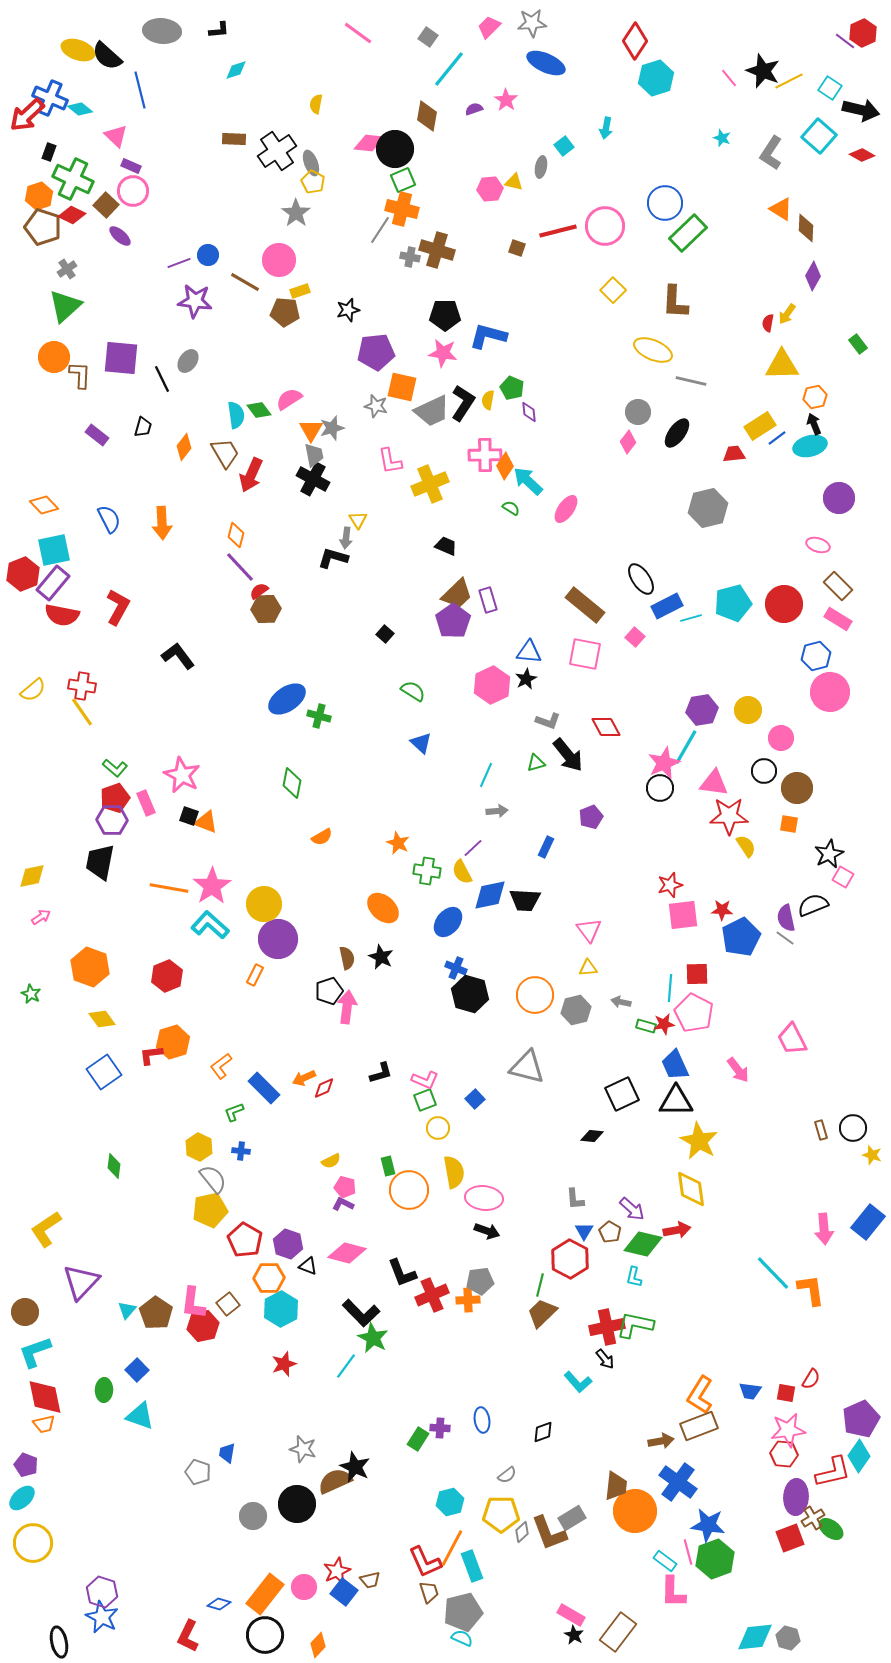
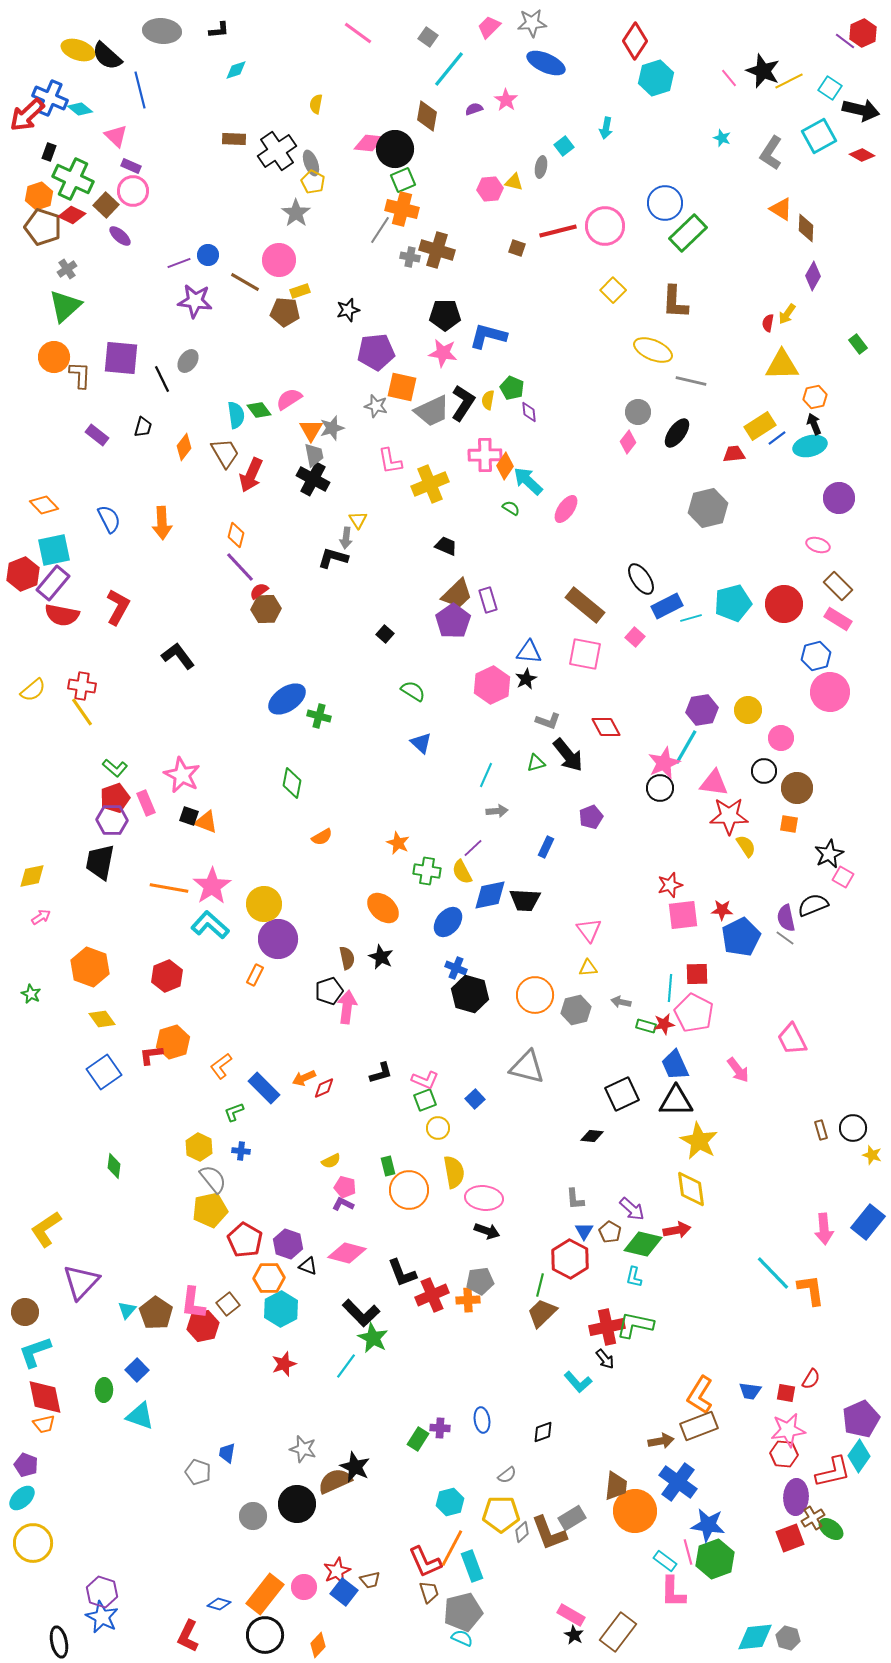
cyan square at (819, 136): rotated 20 degrees clockwise
